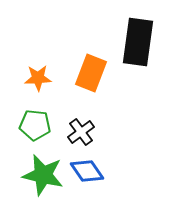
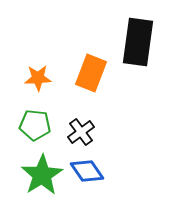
green star: moved 1 px left; rotated 27 degrees clockwise
